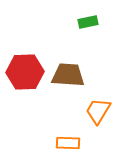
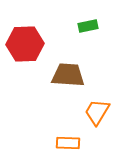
green rectangle: moved 4 px down
red hexagon: moved 28 px up
orange trapezoid: moved 1 px left, 1 px down
